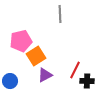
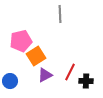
red line: moved 5 px left, 2 px down
black cross: moved 1 px left
